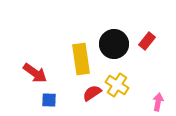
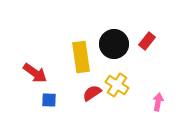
yellow rectangle: moved 2 px up
